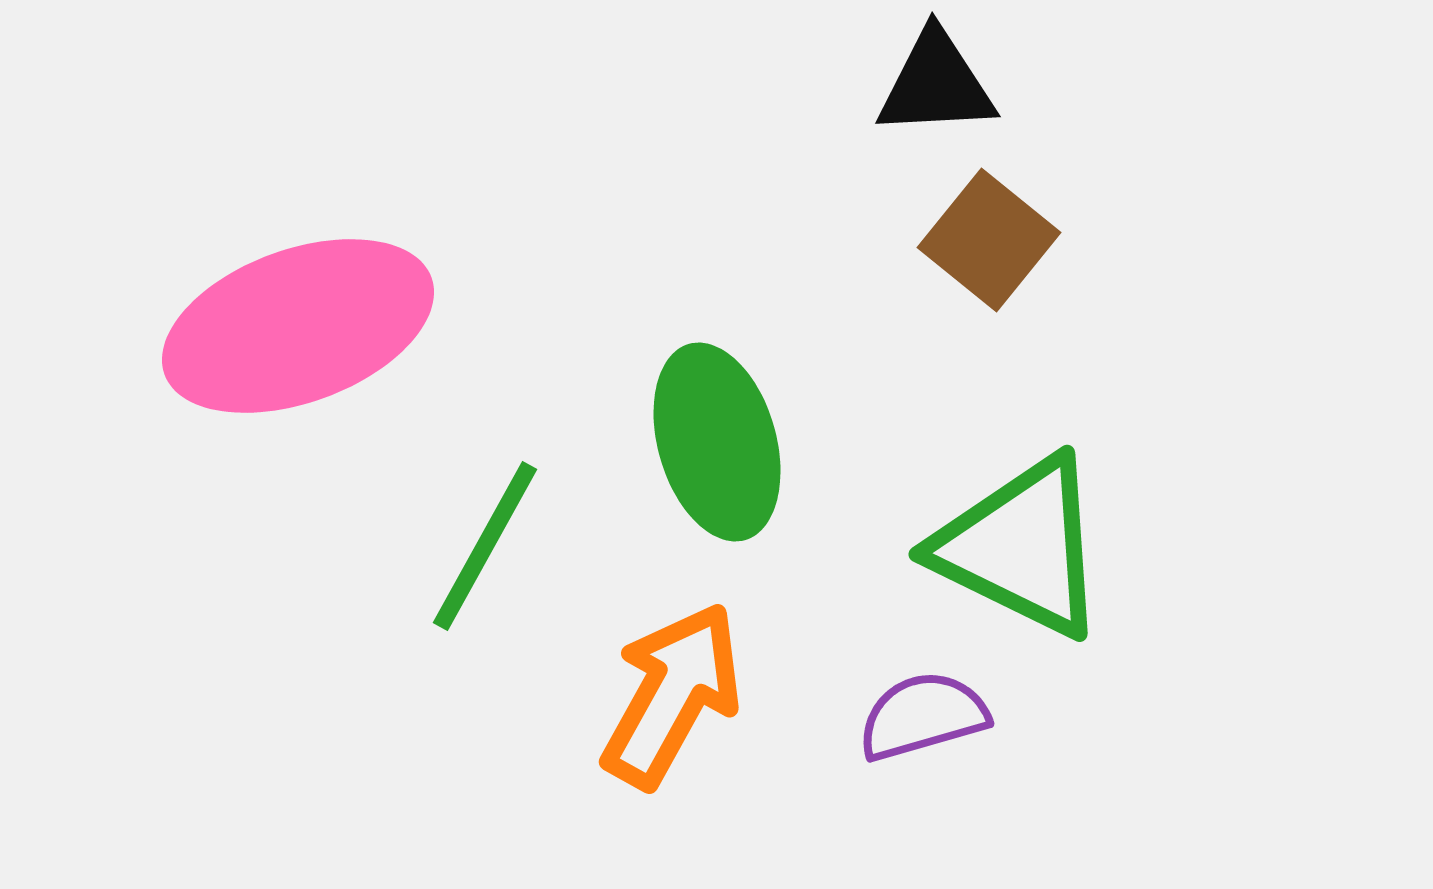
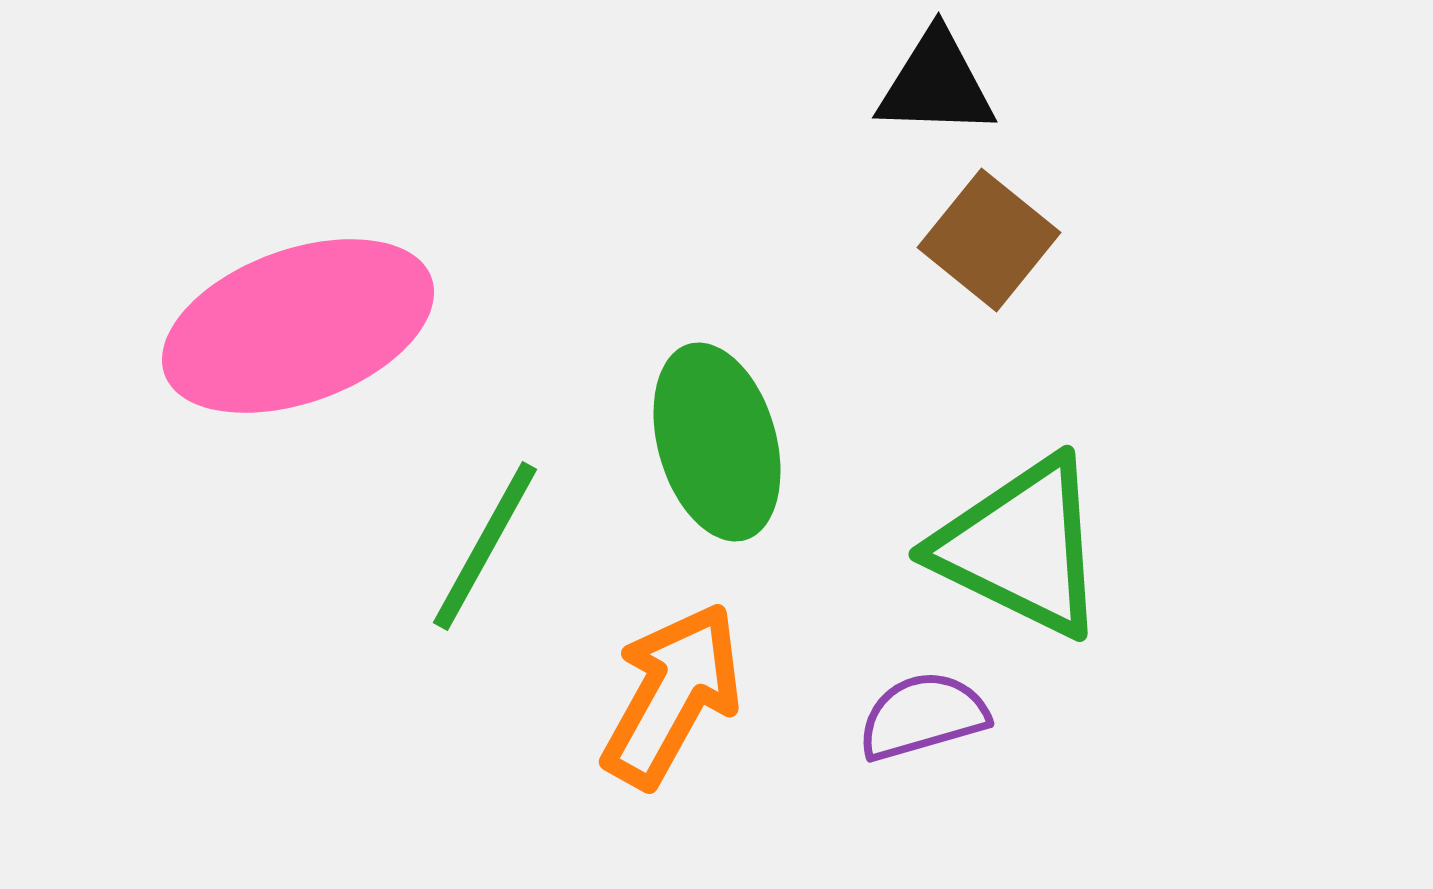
black triangle: rotated 5 degrees clockwise
